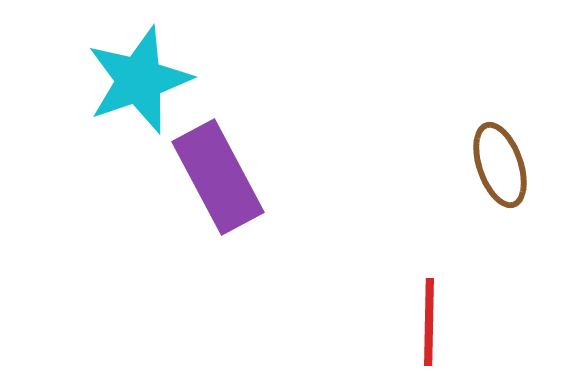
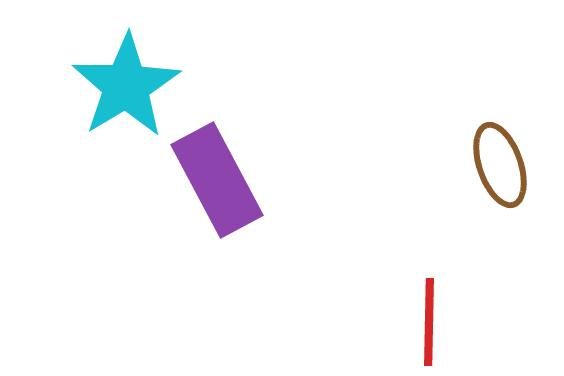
cyan star: moved 13 px left, 6 px down; rotated 12 degrees counterclockwise
purple rectangle: moved 1 px left, 3 px down
